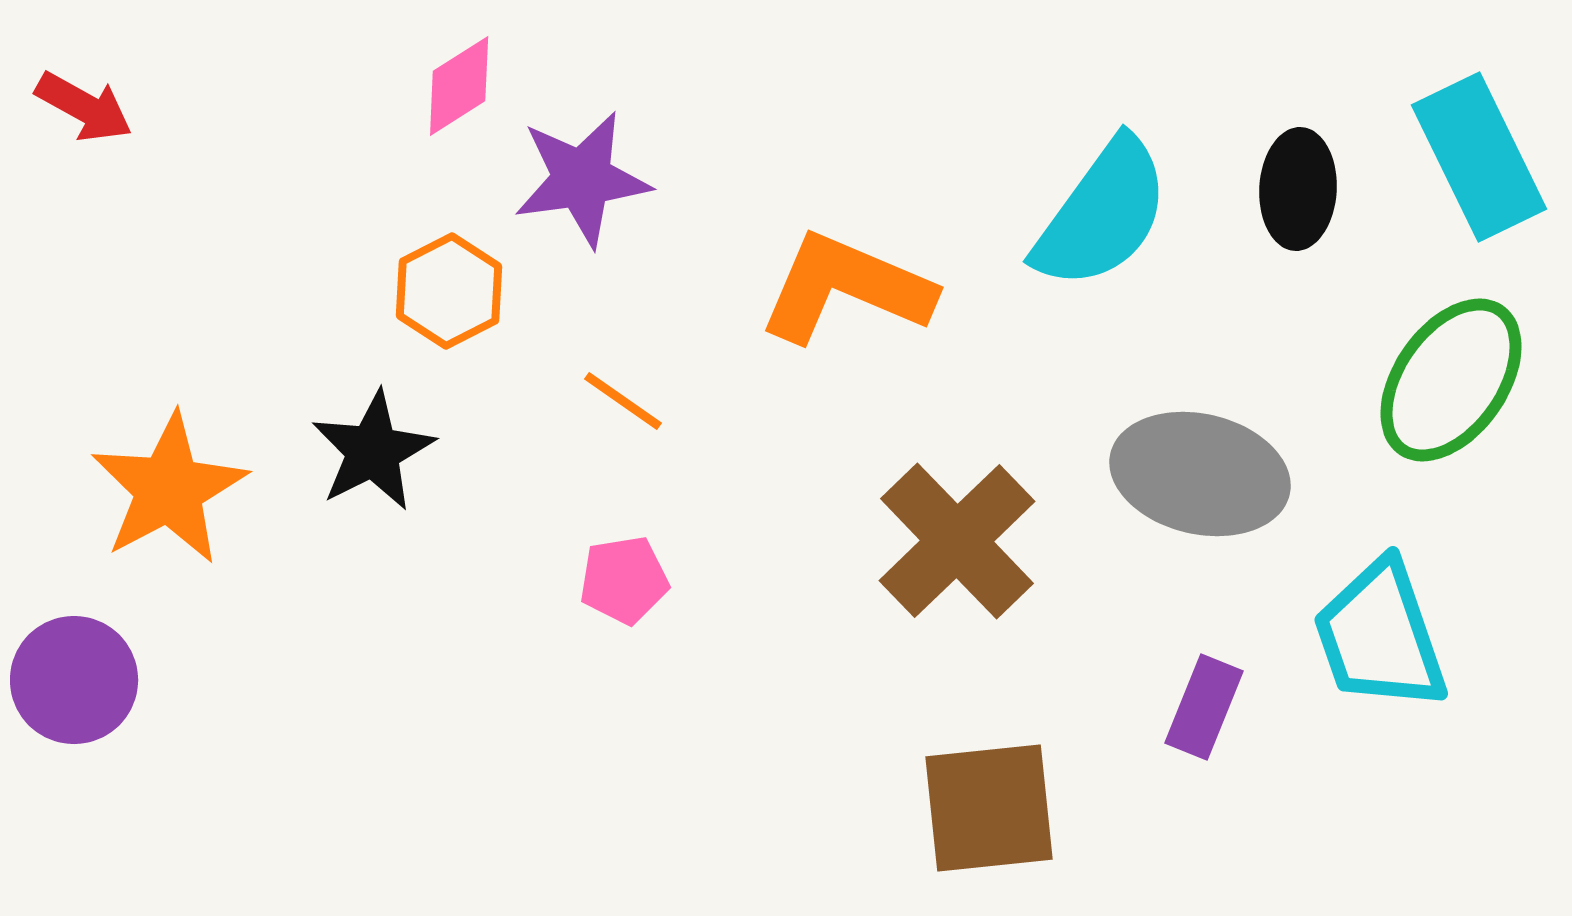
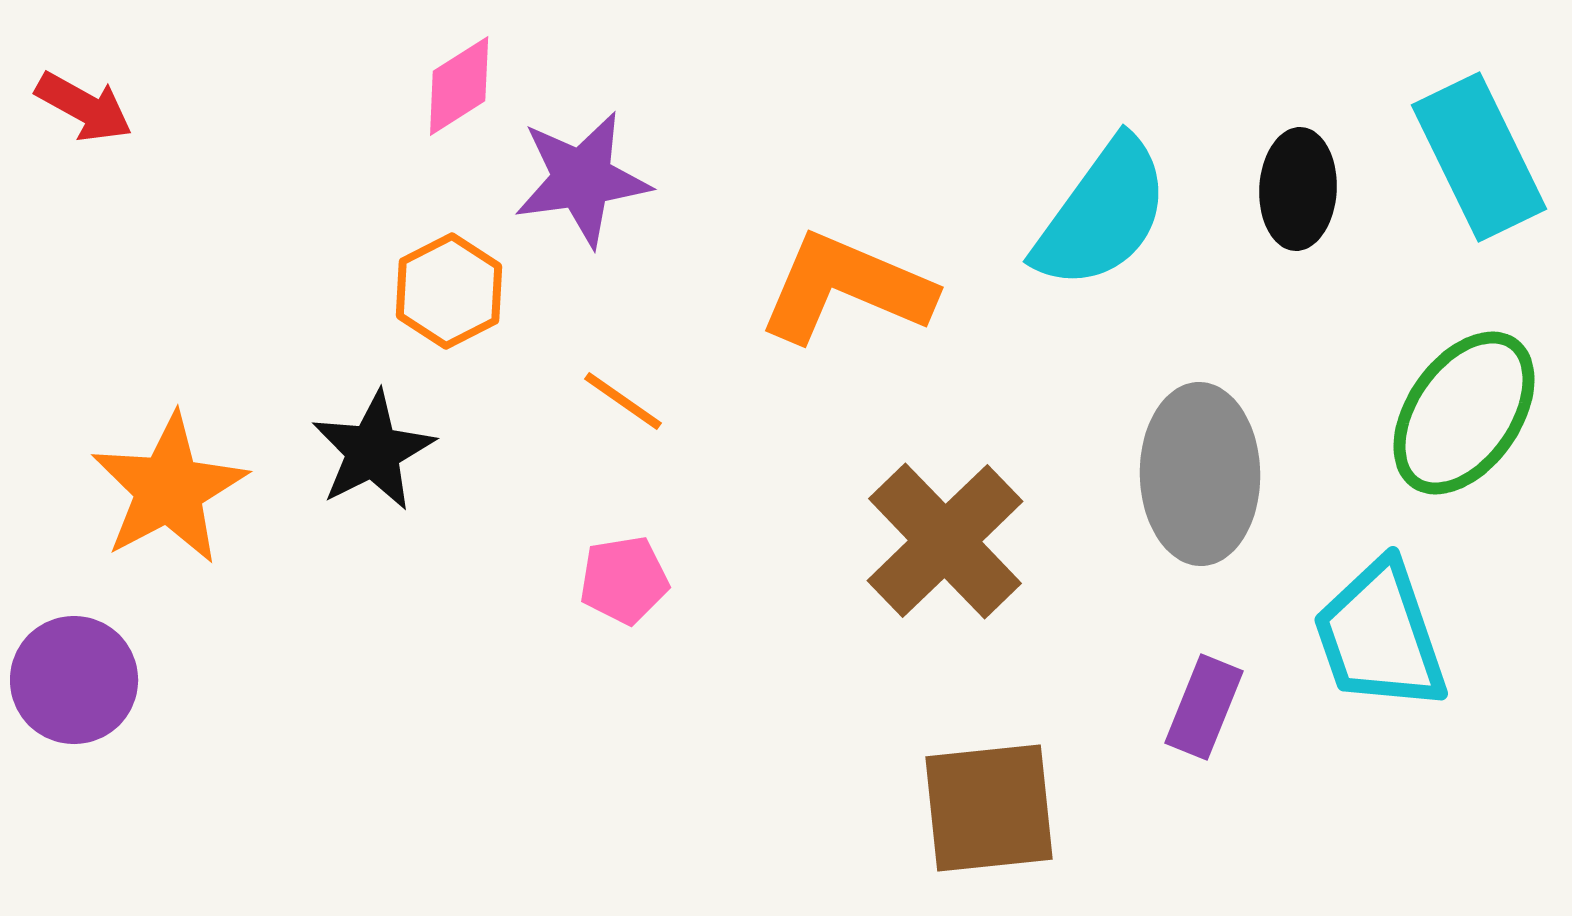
green ellipse: moved 13 px right, 33 px down
gray ellipse: rotated 76 degrees clockwise
brown cross: moved 12 px left
